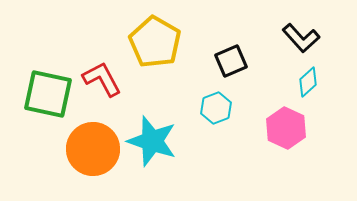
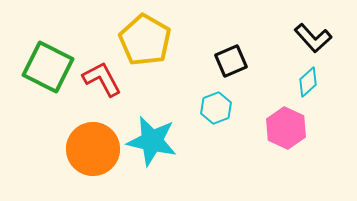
black L-shape: moved 12 px right
yellow pentagon: moved 10 px left, 2 px up
green square: moved 27 px up; rotated 15 degrees clockwise
cyan star: rotated 6 degrees counterclockwise
